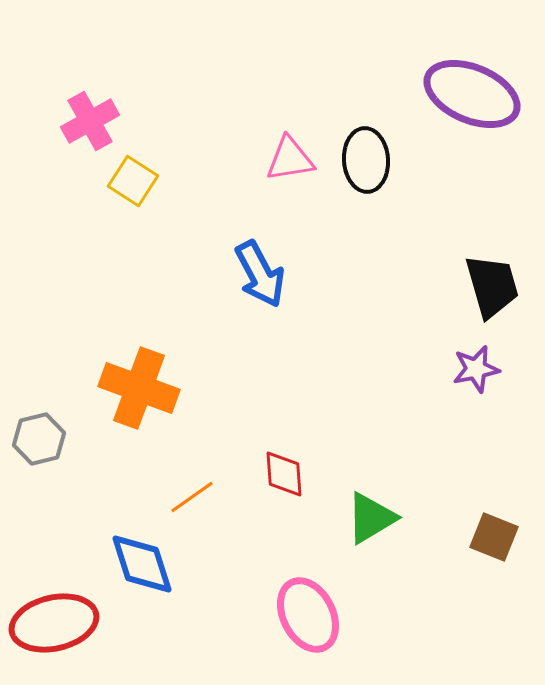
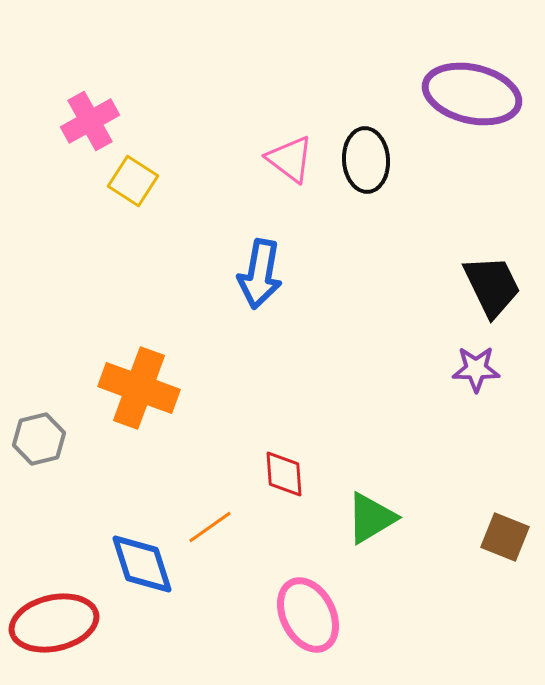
purple ellipse: rotated 10 degrees counterclockwise
pink triangle: rotated 46 degrees clockwise
blue arrow: rotated 38 degrees clockwise
black trapezoid: rotated 10 degrees counterclockwise
purple star: rotated 12 degrees clockwise
orange line: moved 18 px right, 30 px down
brown square: moved 11 px right
